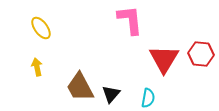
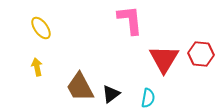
black triangle: rotated 12 degrees clockwise
